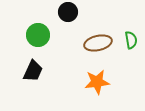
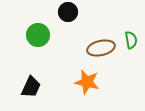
brown ellipse: moved 3 px right, 5 px down
black trapezoid: moved 2 px left, 16 px down
orange star: moved 10 px left; rotated 20 degrees clockwise
